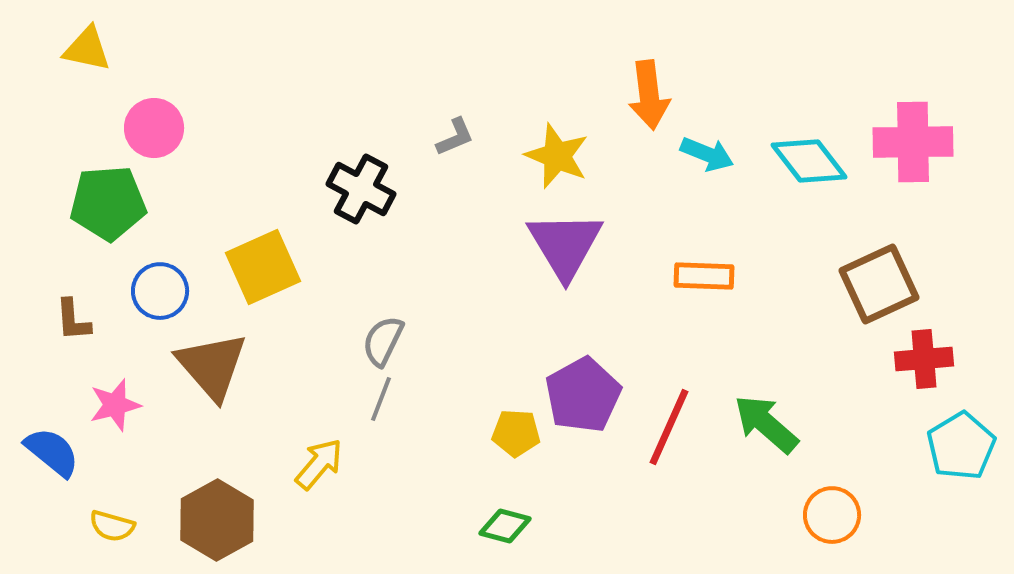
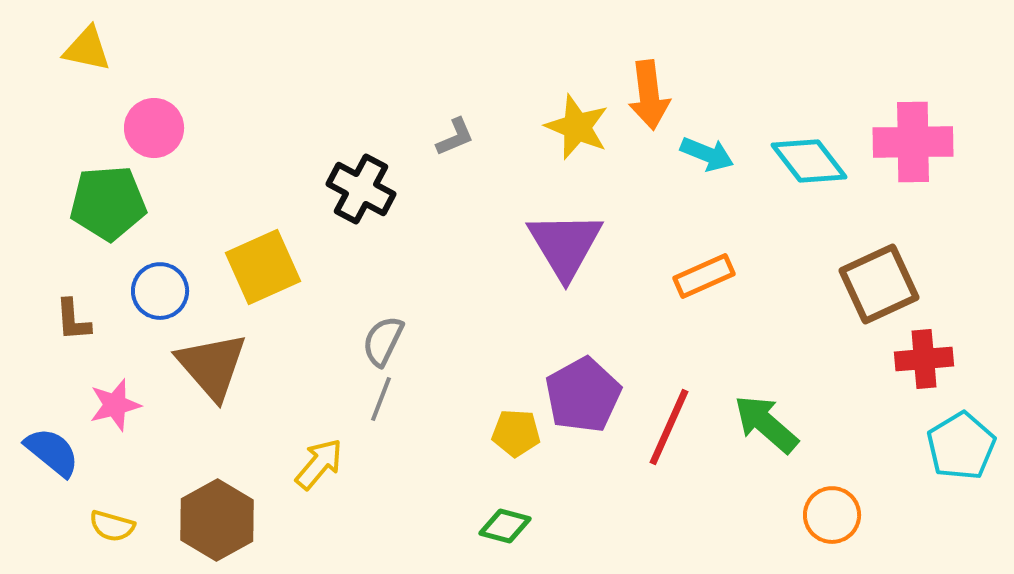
yellow star: moved 20 px right, 29 px up
orange rectangle: rotated 26 degrees counterclockwise
